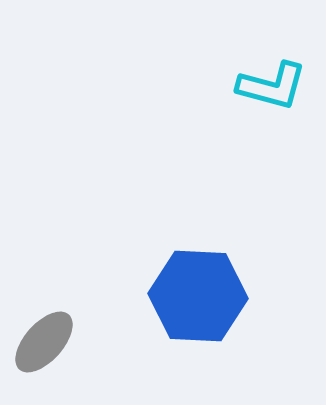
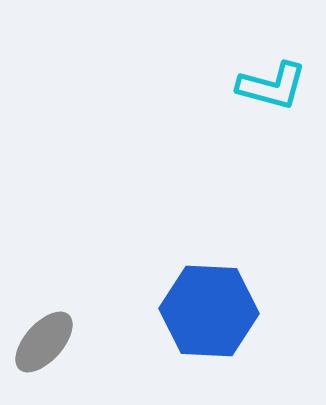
blue hexagon: moved 11 px right, 15 px down
